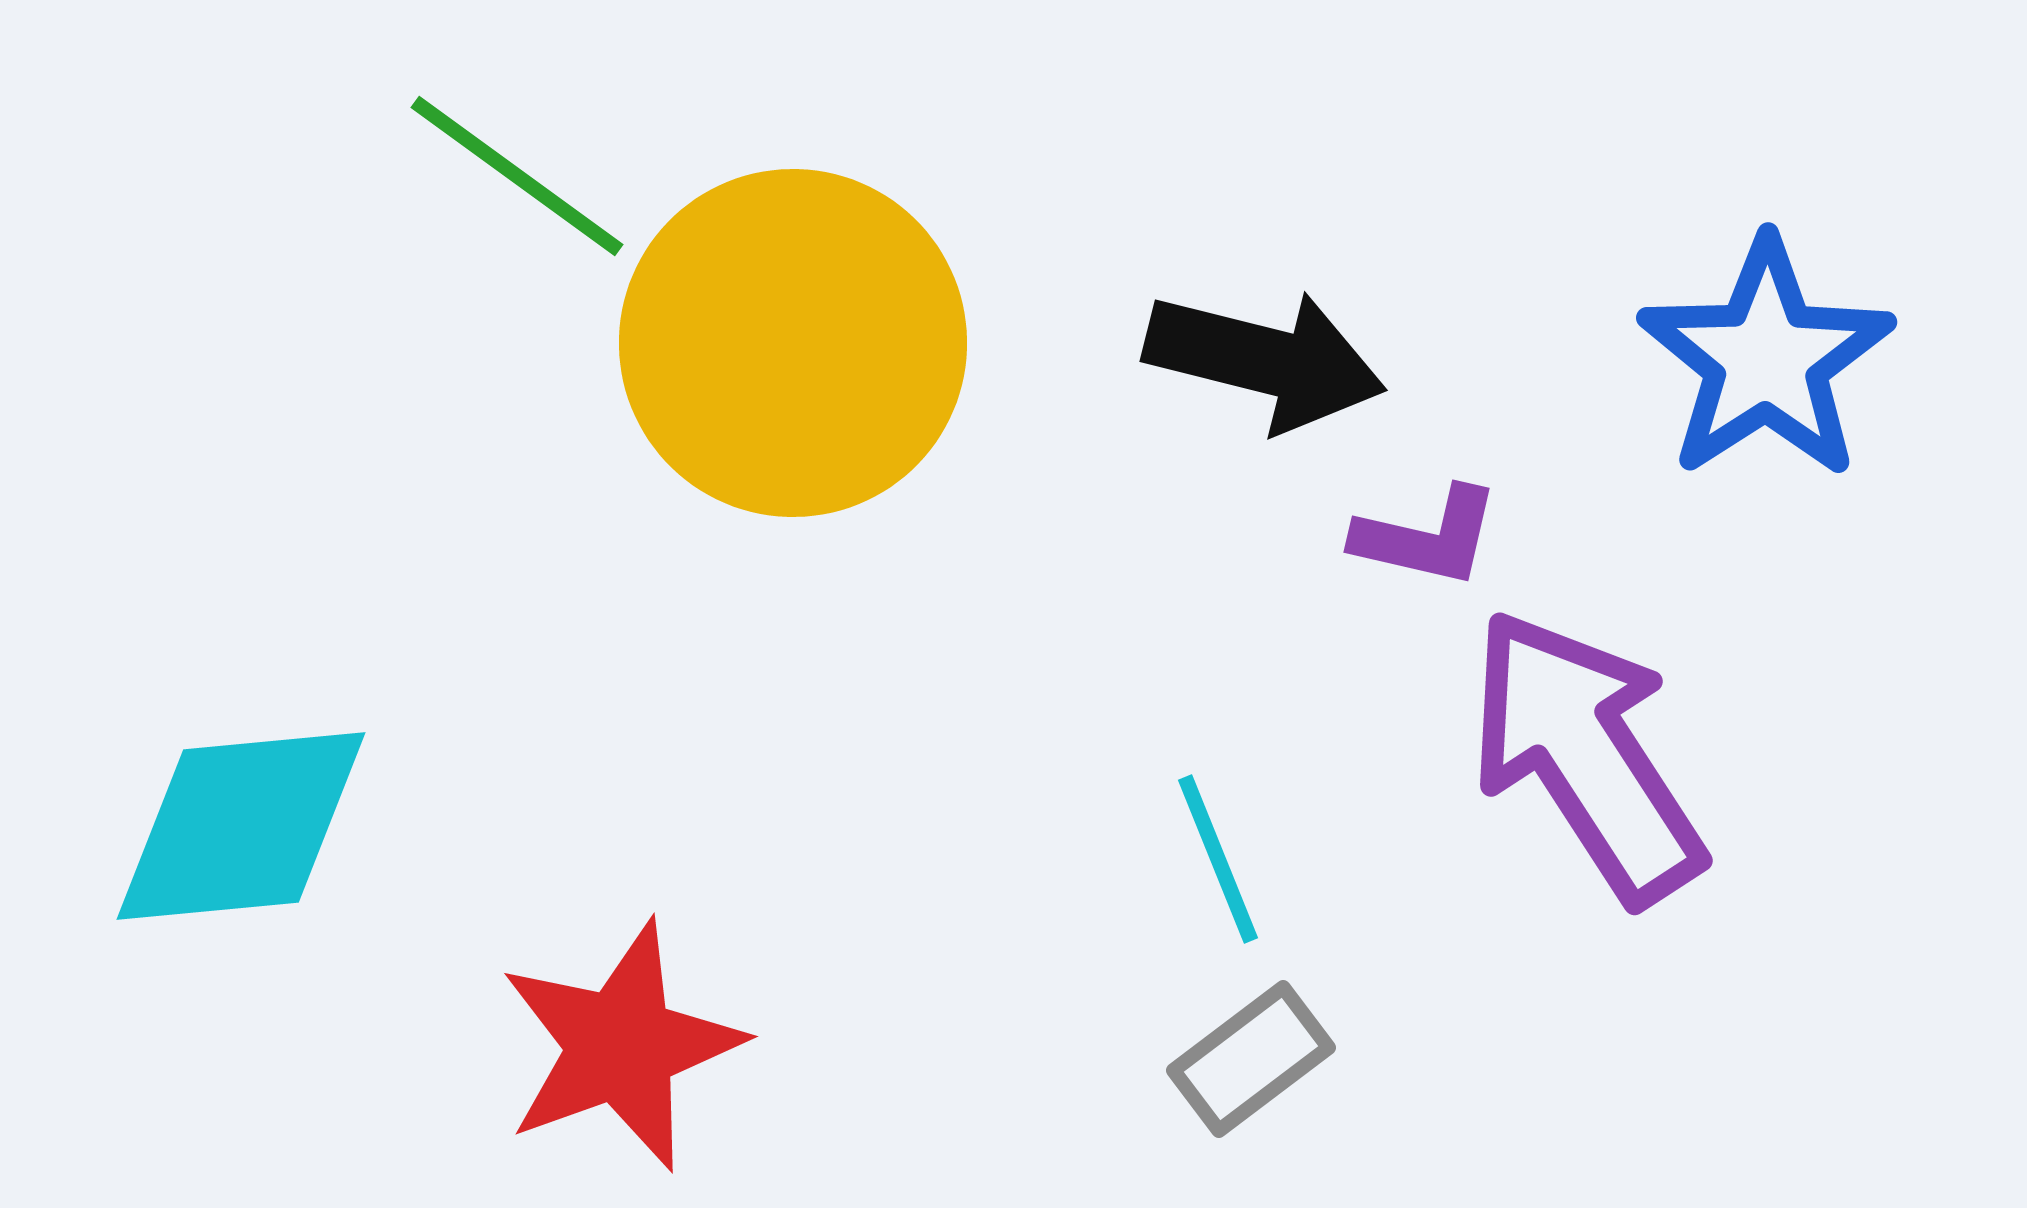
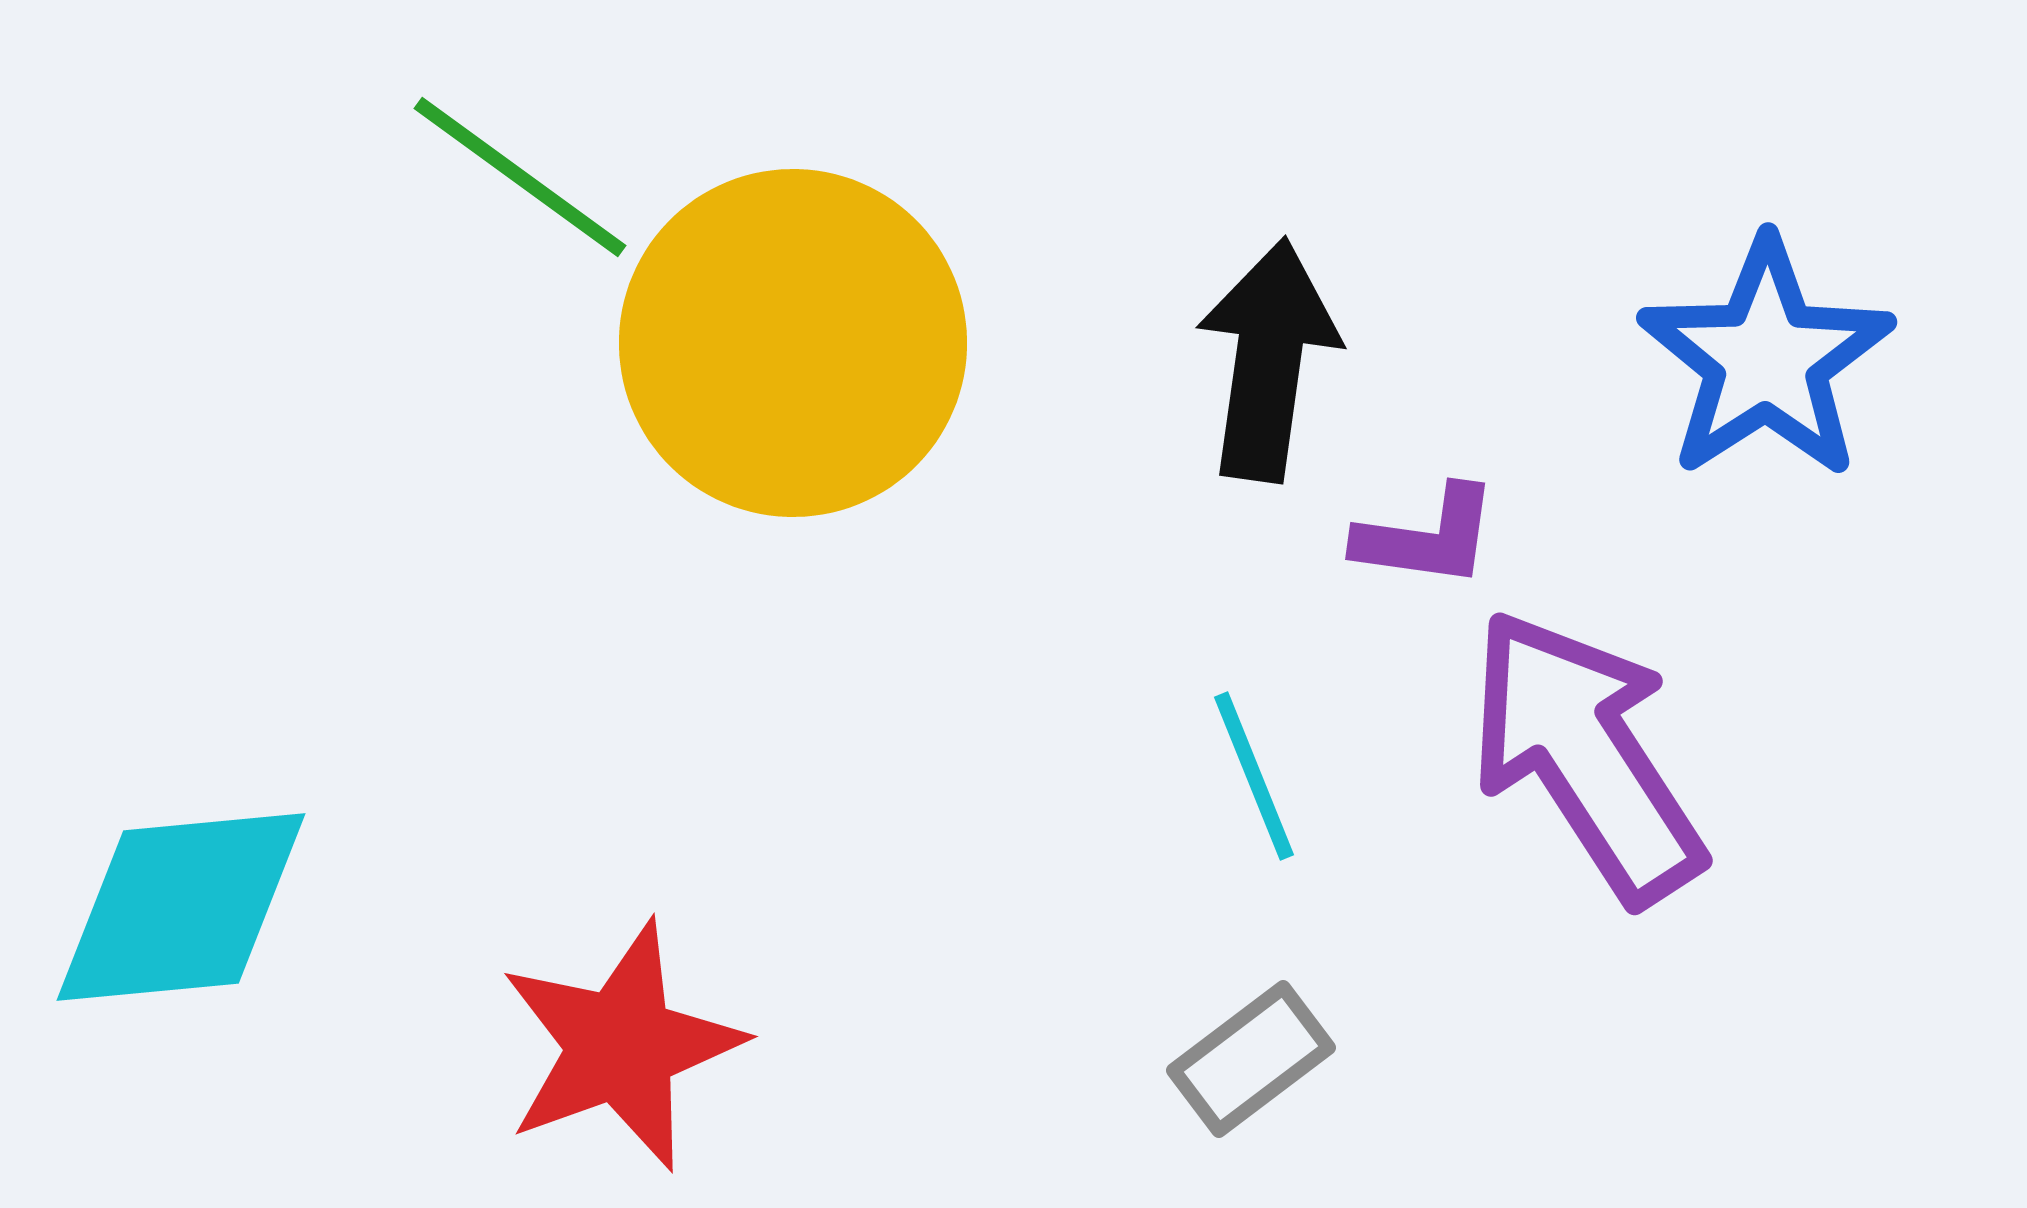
green line: moved 3 px right, 1 px down
black arrow: moved 3 px right; rotated 96 degrees counterclockwise
purple L-shape: rotated 5 degrees counterclockwise
cyan diamond: moved 60 px left, 81 px down
cyan line: moved 36 px right, 83 px up
